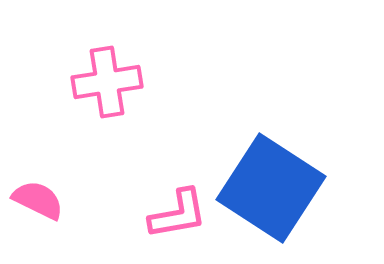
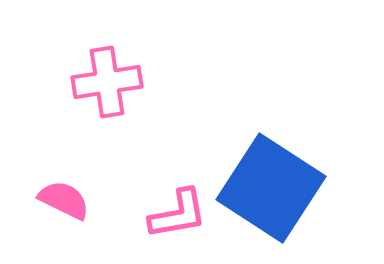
pink semicircle: moved 26 px right
